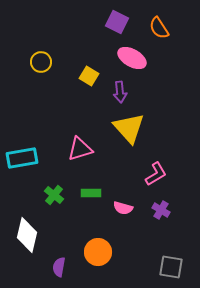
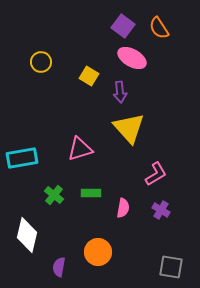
purple square: moved 6 px right, 4 px down; rotated 10 degrees clockwise
pink semicircle: rotated 96 degrees counterclockwise
